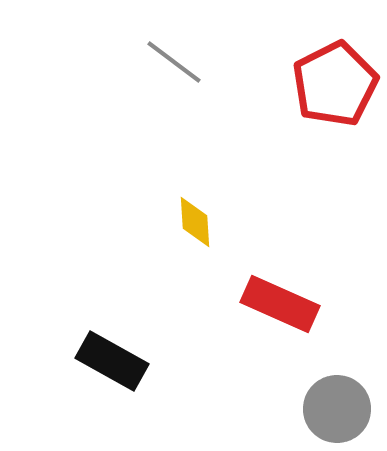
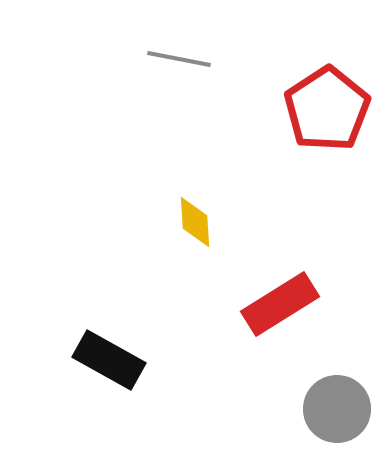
gray line: moved 5 px right, 3 px up; rotated 26 degrees counterclockwise
red pentagon: moved 8 px left, 25 px down; rotated 6 degrees counterclockwise
red rectangle: rotated 56 degrees counterclockwise
black rectangle: moved 3 px left, 1 px up
